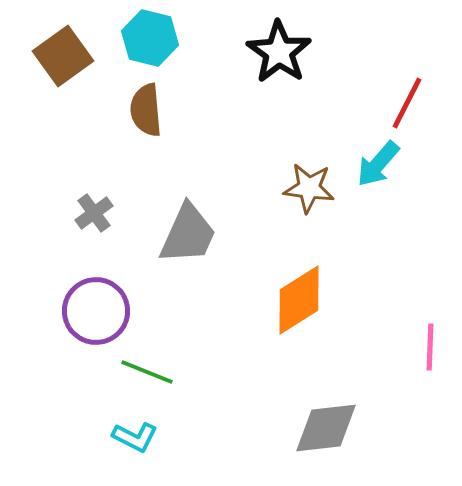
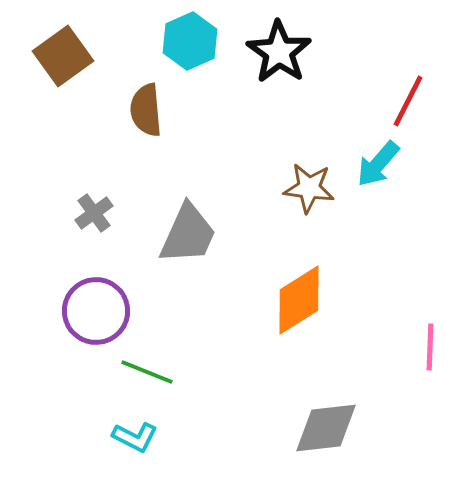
cyan hexagon: moved 40 px right, 3 px down; rotated 22 degrees clockwise
red line: moved 1 px right, 2 px up
